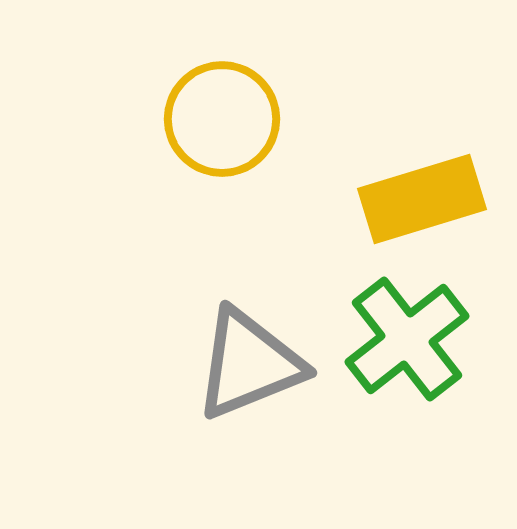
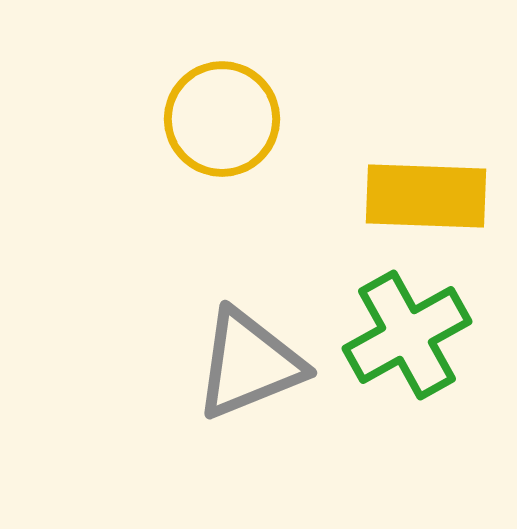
yellow rectangle: moved 4 px right, 3 px up; rotated 19 degrees clockwise
green cross: moved 4 px up; rotated 9 degrees clockwise
